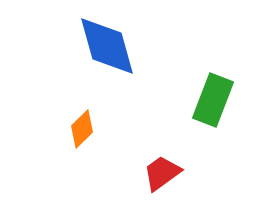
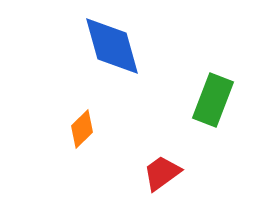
blue diamond: moved 5 px right
